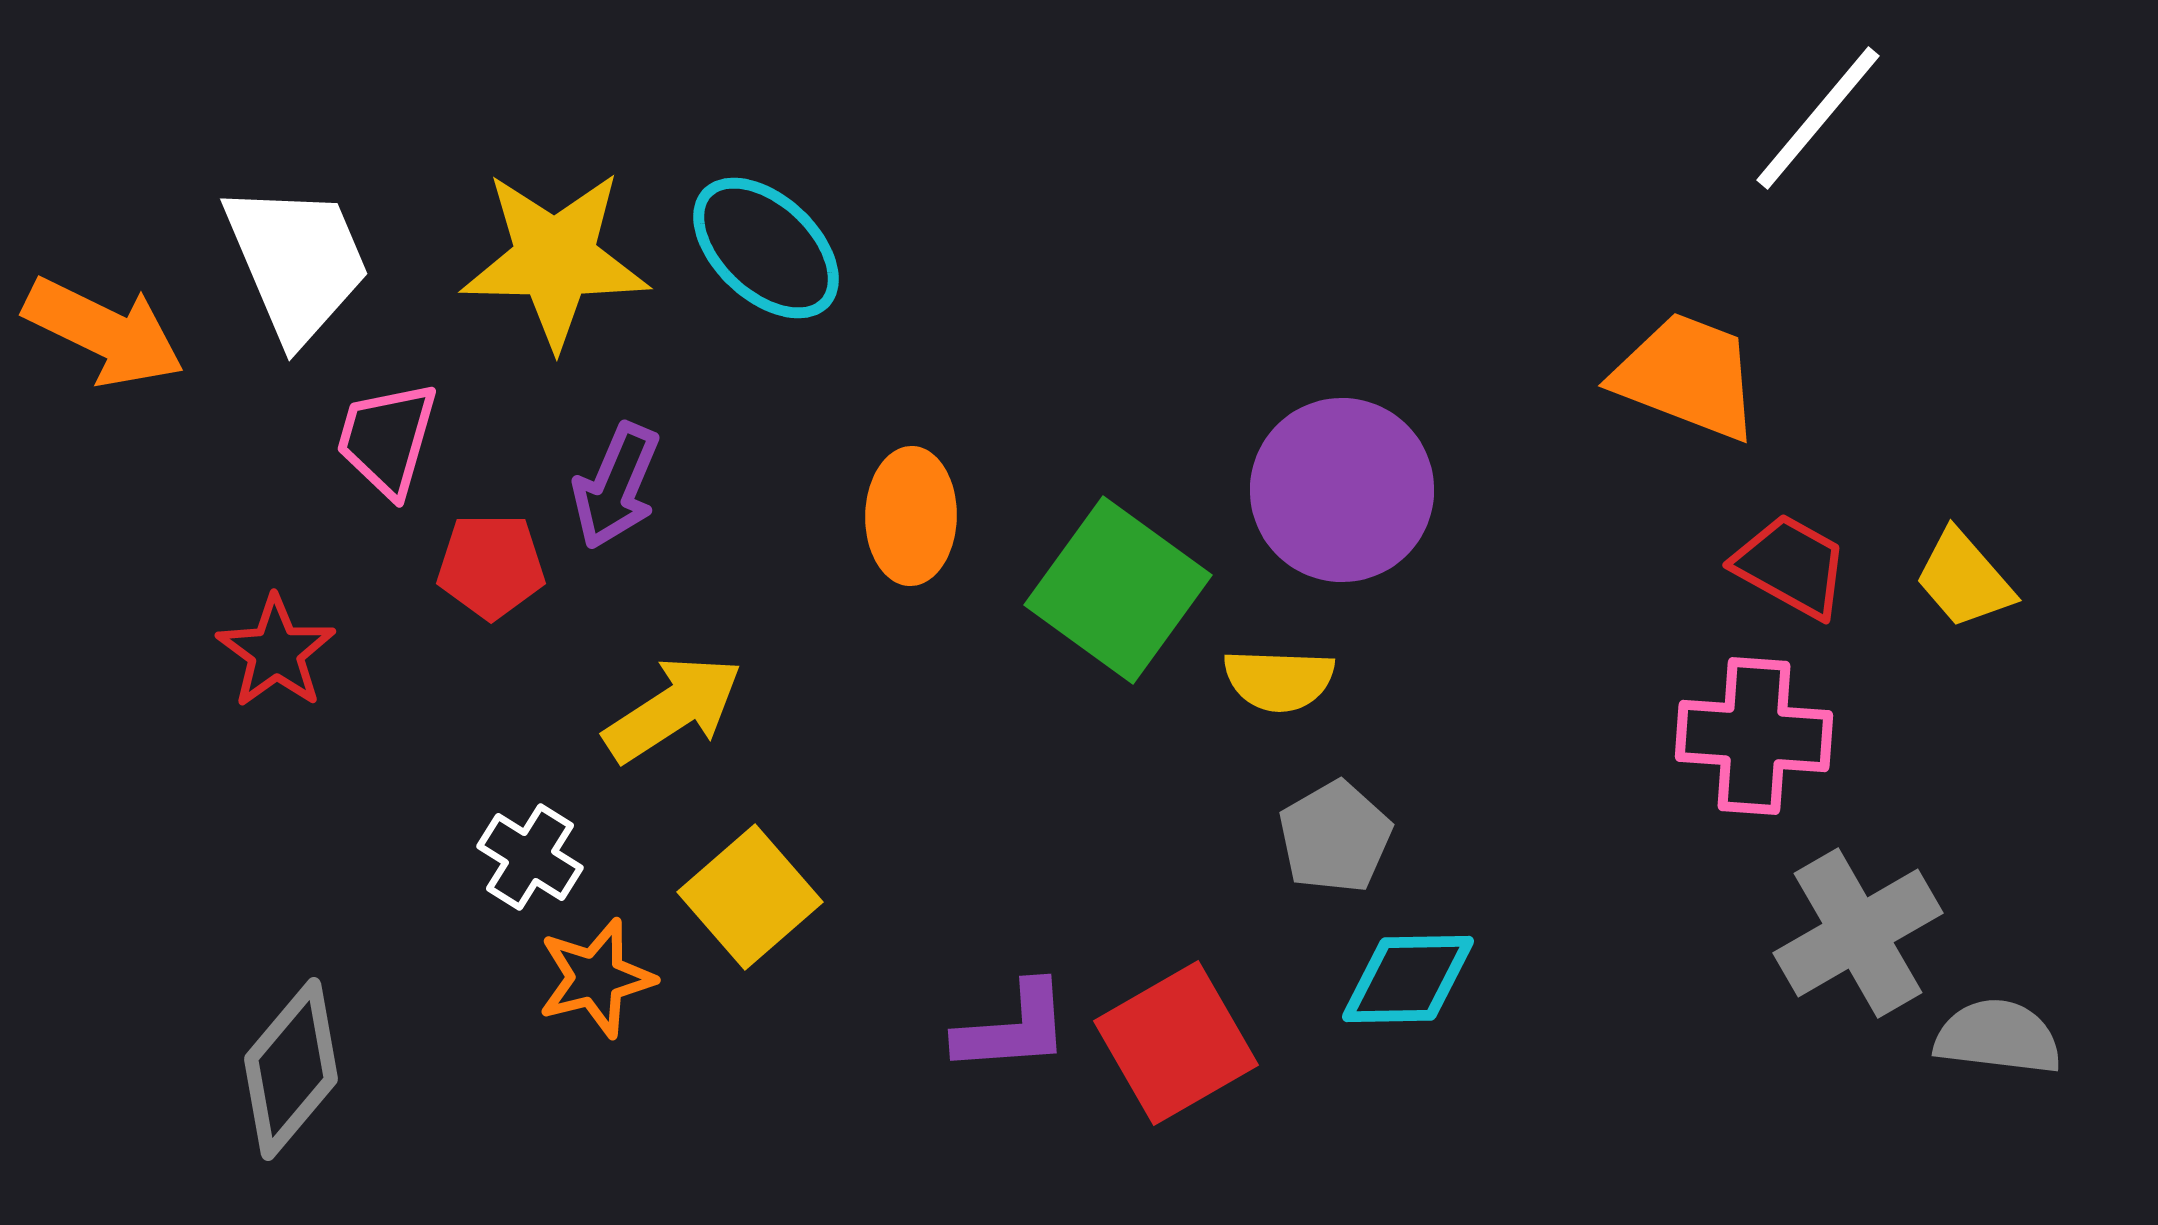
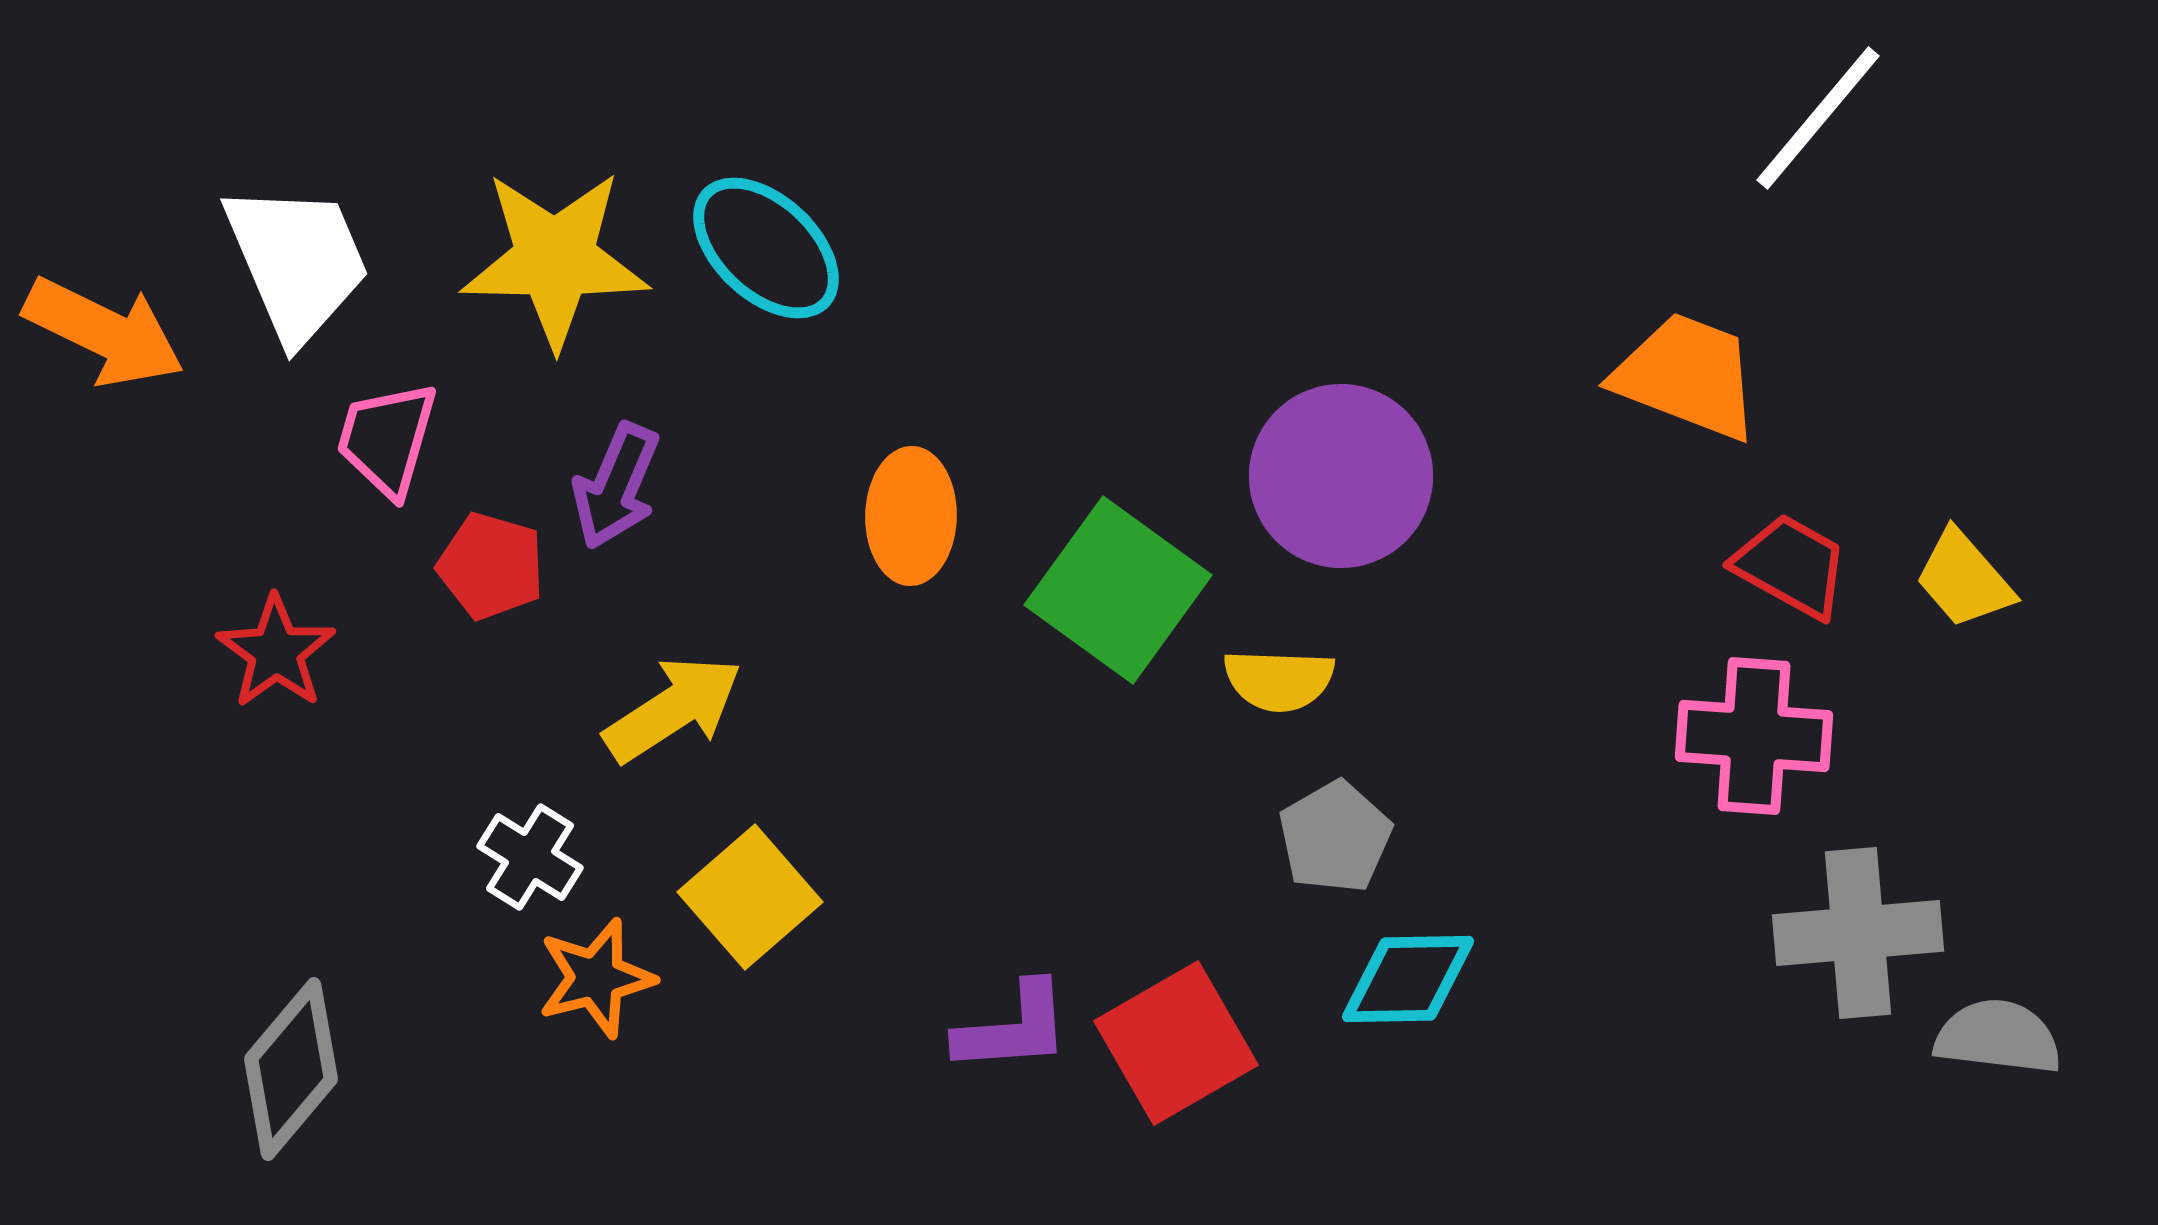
purple circle: moved 1 px left, 14 px up
red pentagon: rotated 16 degrees clockwise
gray cross: rotated 25 degrees clockwise
